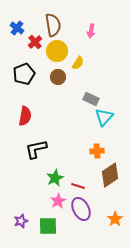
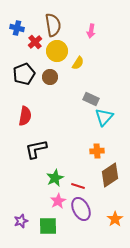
blue cross: rotated 24 degrees counterclockwise
brown circle: moved 8 px left
